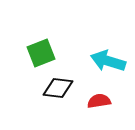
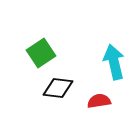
green square: rotated 12 degrees counterclockwise
cyan arrow: moved 6 px right, 1 px down; rotated 60 degrees clockwise
